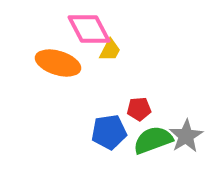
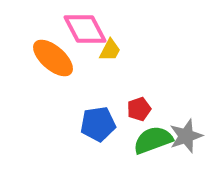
pink diamond: moved 4 px left
orange ellipse: moved 5 px left, 5 px up; rotated 24 degrees clockwise
red pentagon: rotated 15 degrees counterclockwise
blue pentagon: moved 11 px left, 8 px up
gray star: rotated 12 degrees clockwise
